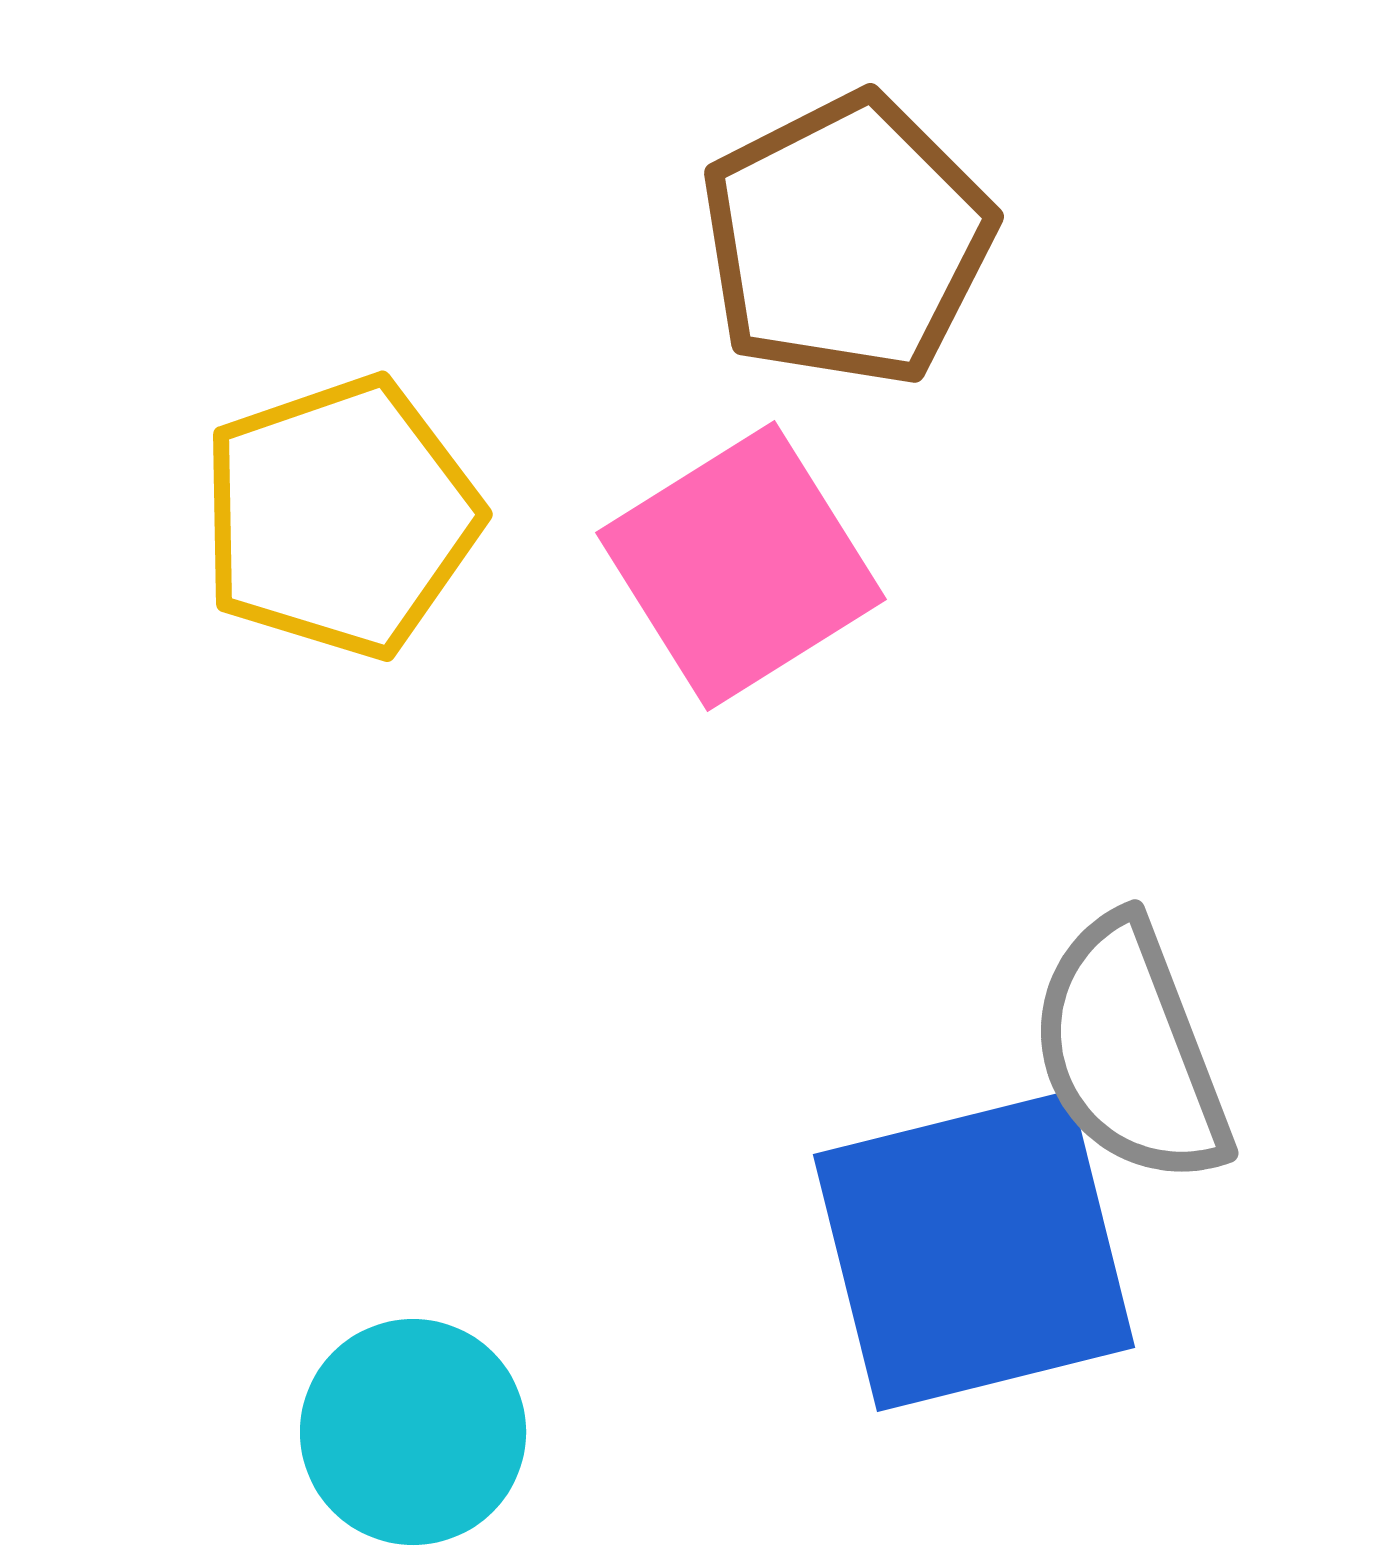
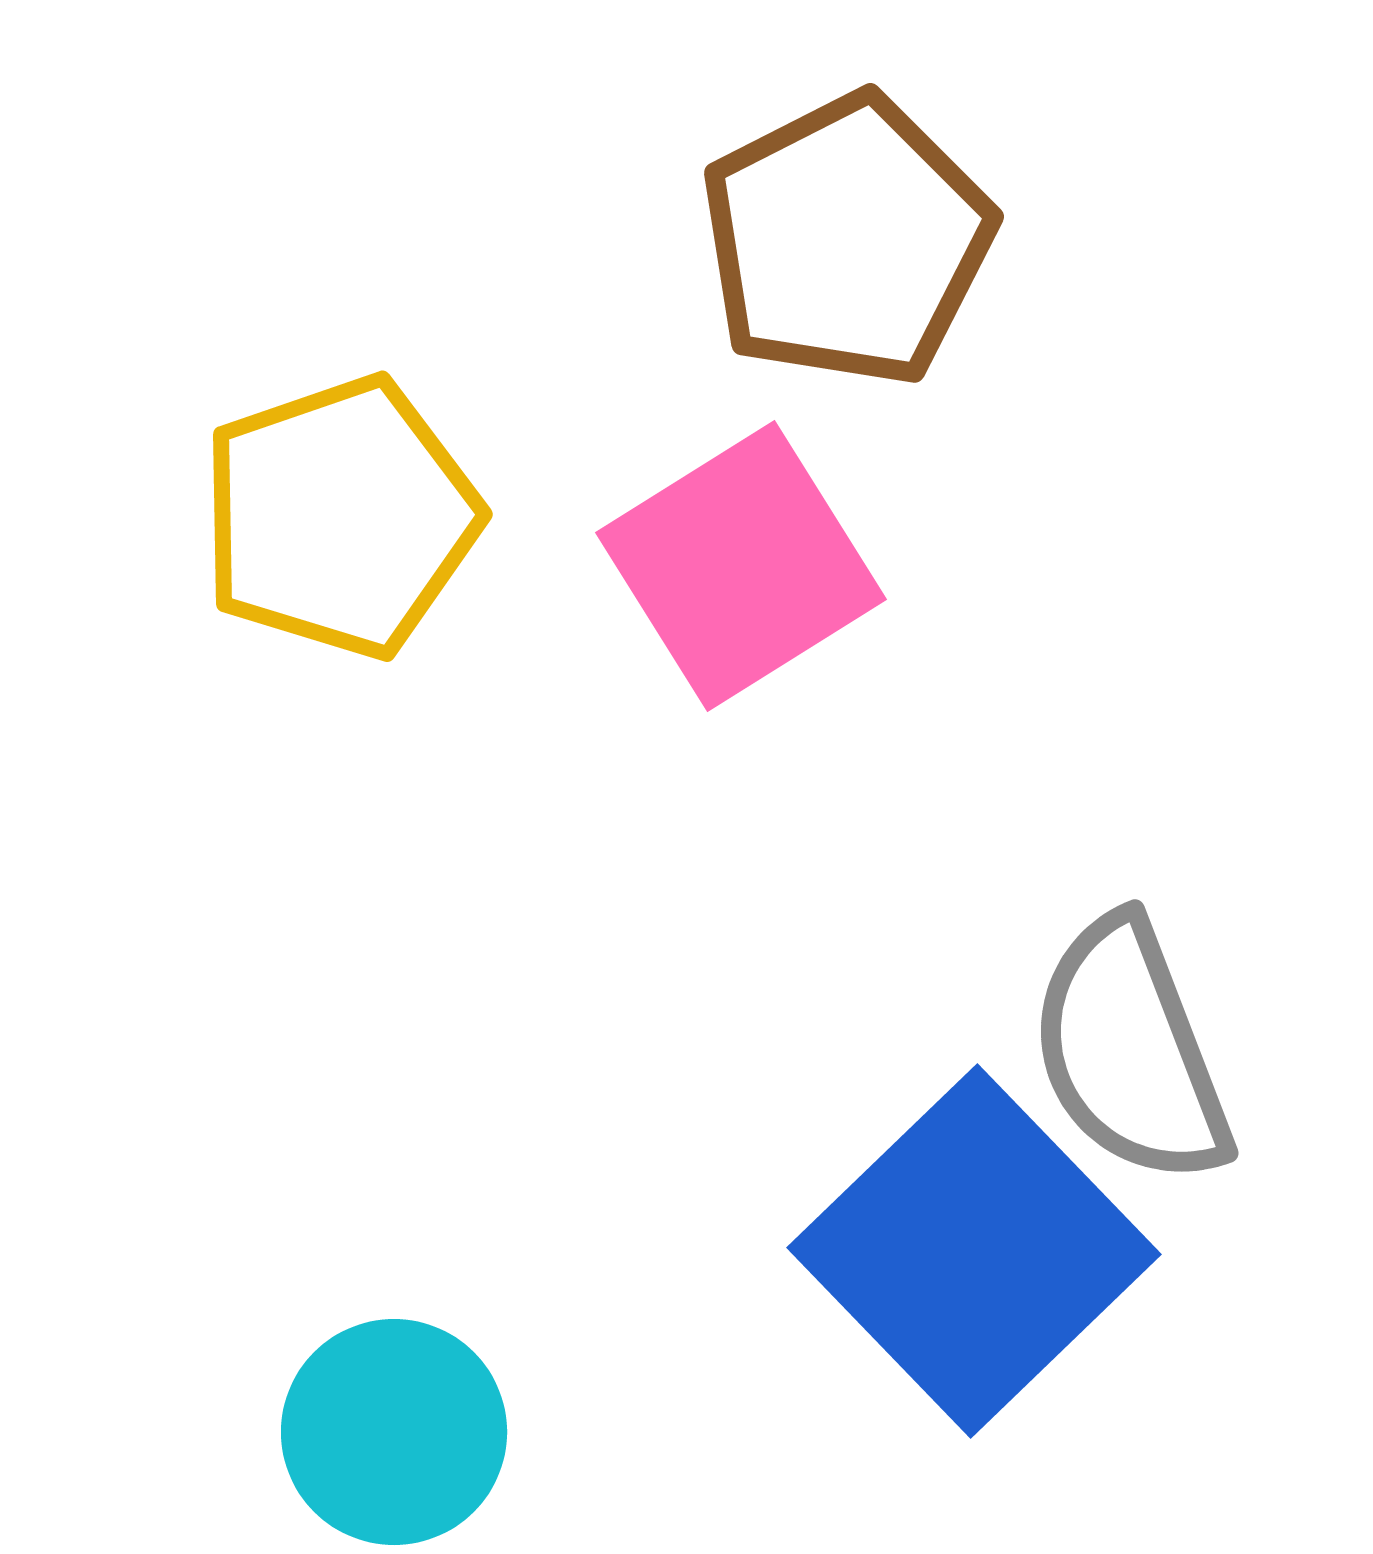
blue square: rotated 30 degrees counterclockwise
cyan circle: moved 19 px left
